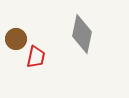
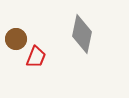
red trapezoid: rotated 10 degrees clockwise
